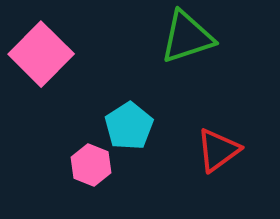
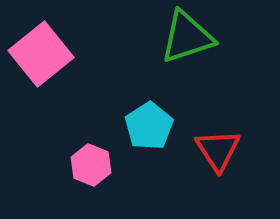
pink square: rotated 6 degrees clockwise
cyan pentagon: moved 20 px right
red triangle: rotated 27 degrees counterclockwise
